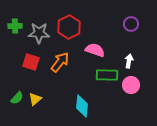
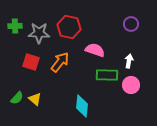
red hexagon: rotated 20 degrees counterclockwise
yellow triangle: rotated 40 degrees counterclockwise
